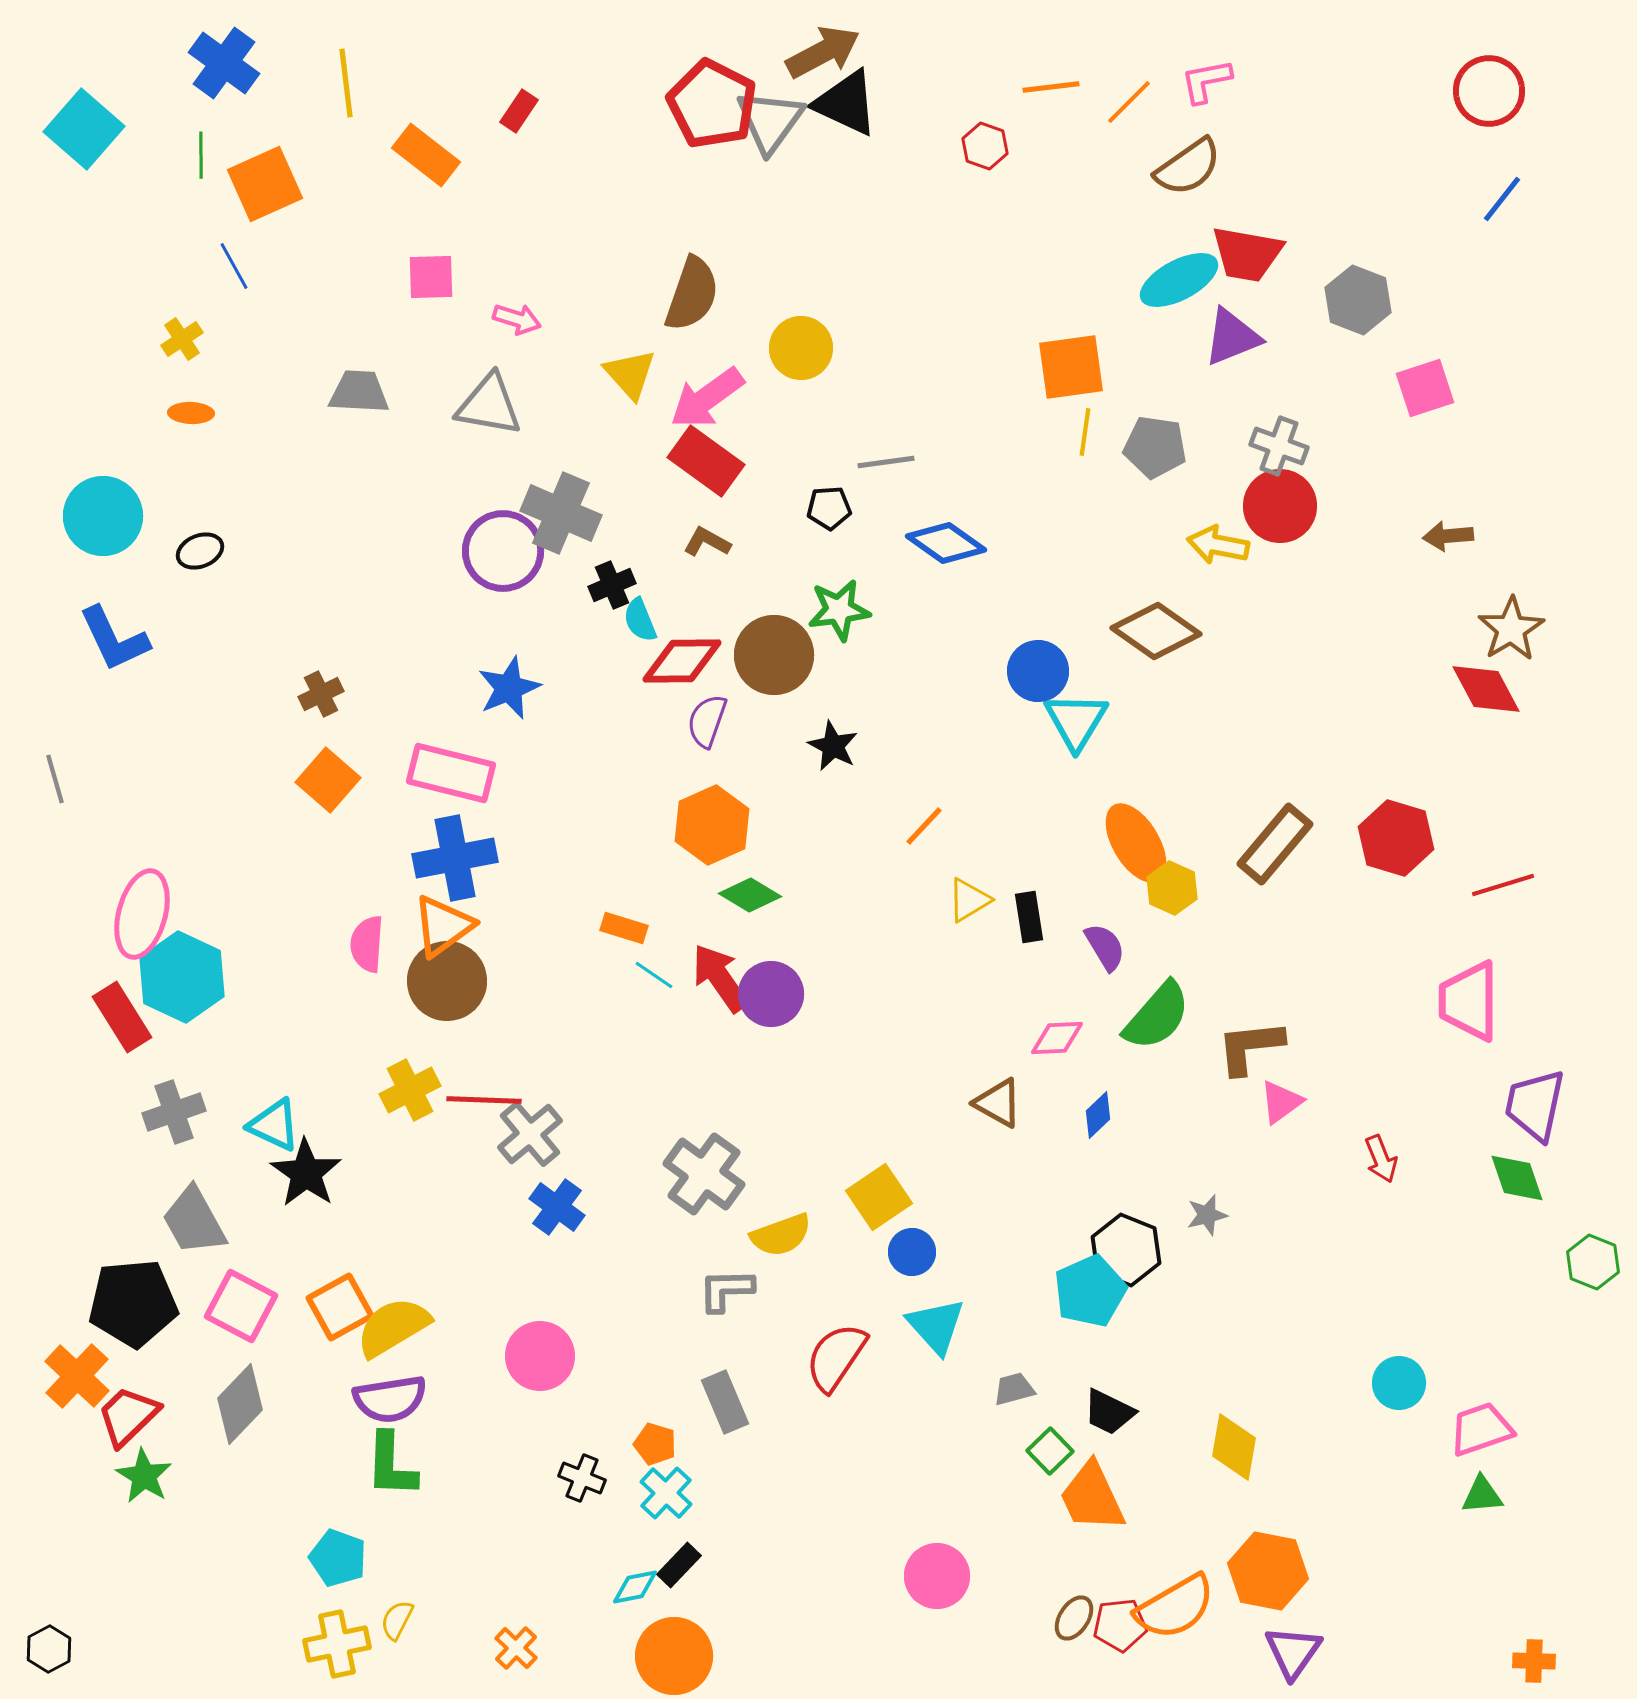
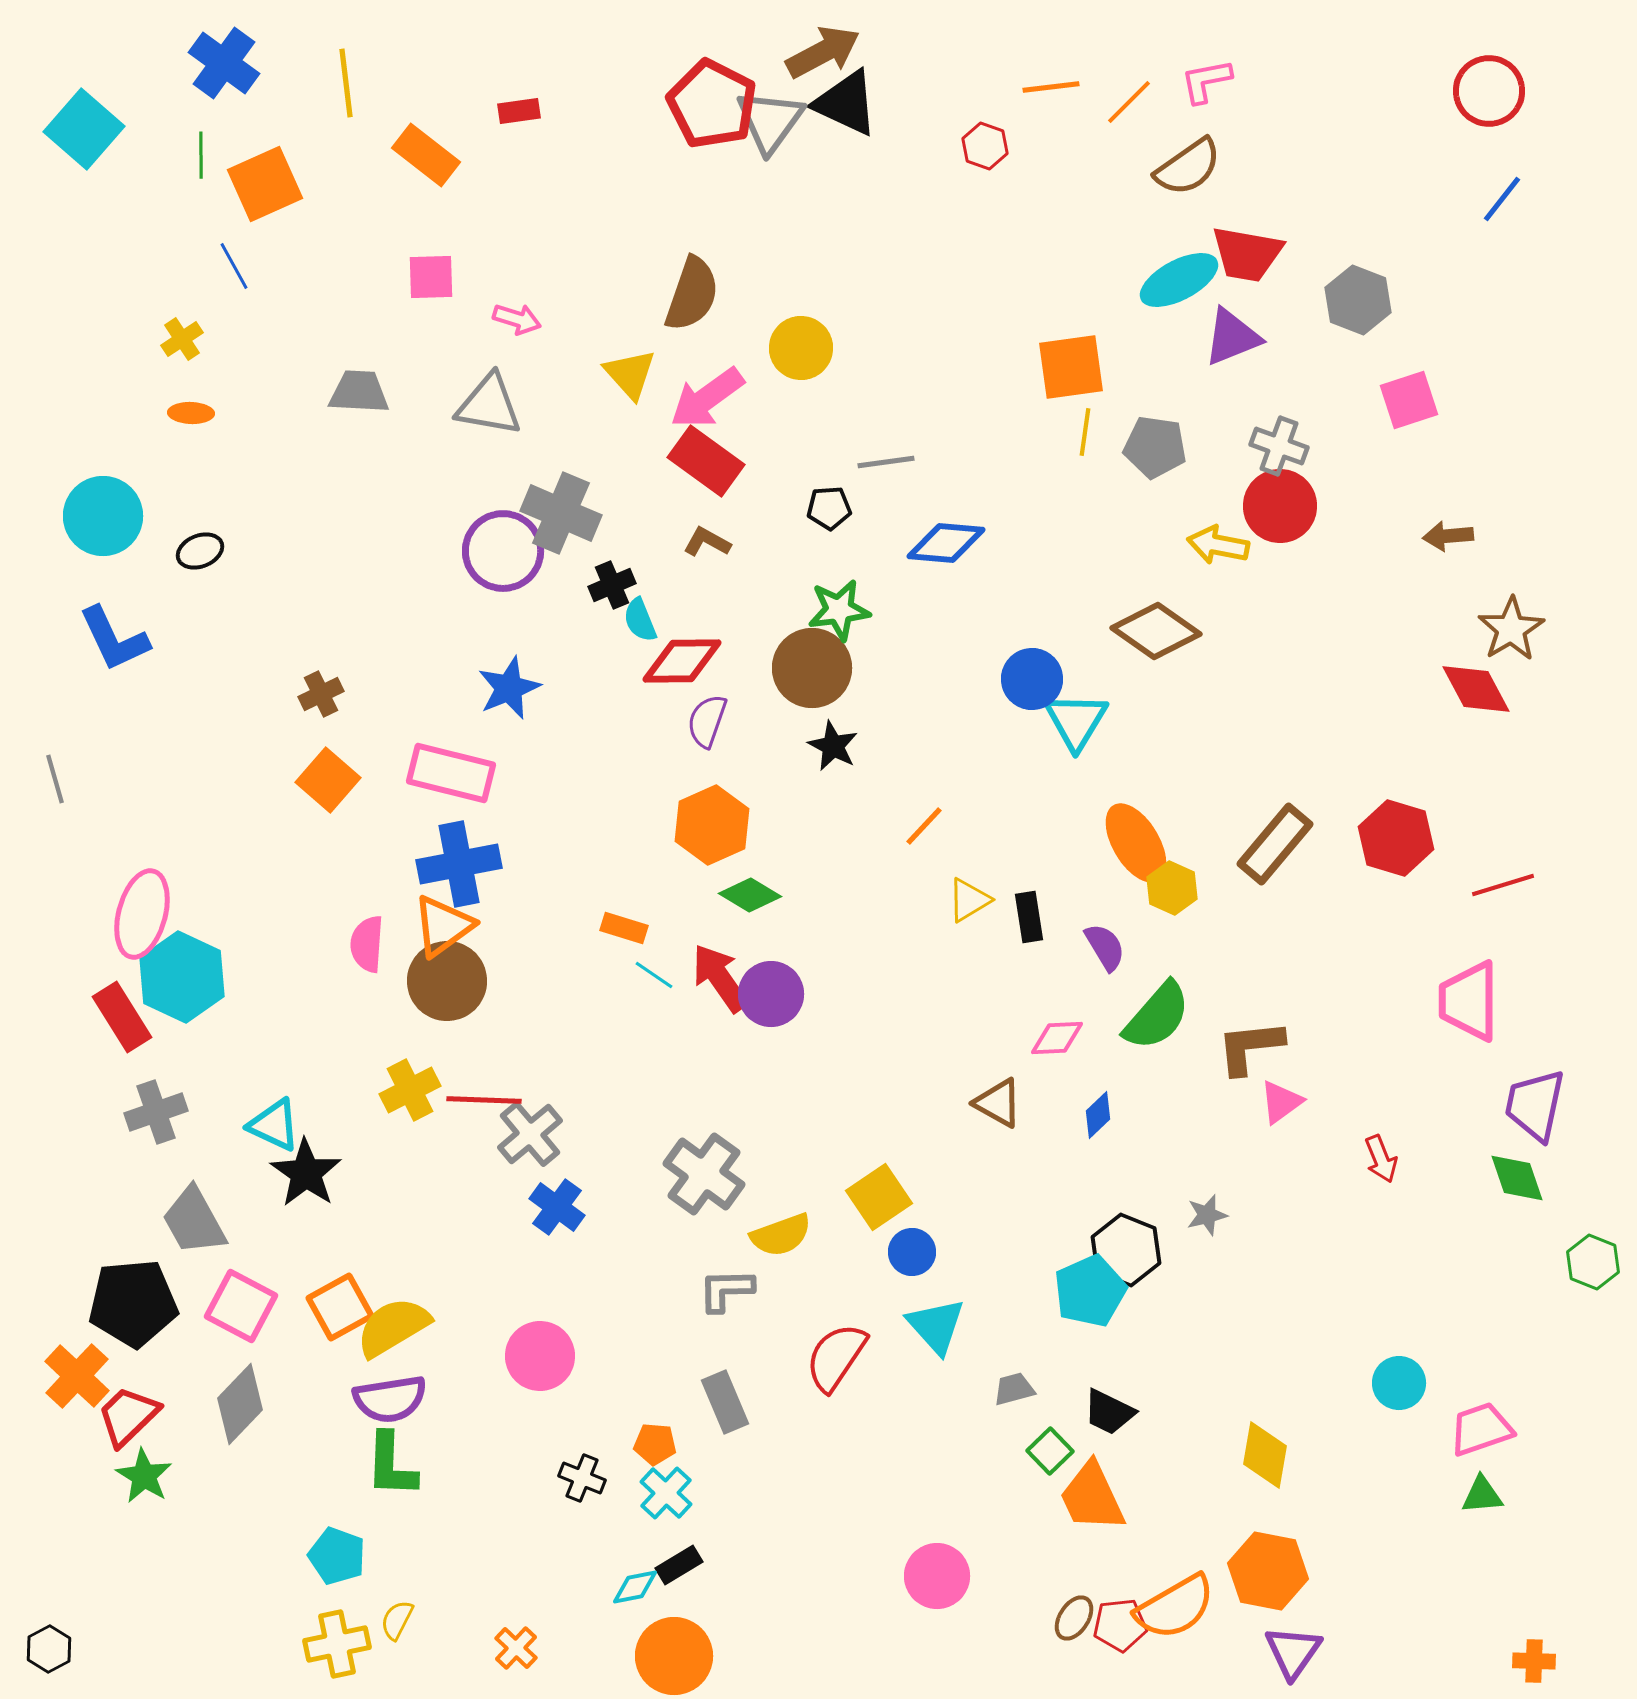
red rectangle at (519, 111): rotated 48 degrees clockwise
pink square at (1425, 388): moved 16 px left, 12 px down
blue diamond at (946, 543): rotated 30 degrees counterclockwise
brown circle at (774, 655): moved 38 px right, 13 px down
blue circle at (1038, 671): moved 6 px left, 8 px down
red diamond at (1486, 689): moved 10 px left
blue cross at (455, 858): moved 4 px right, 6 px down
gray cross at (174, 1112): moved 18 px left
orange pentagon at (655, 1444): rotated 12 degrees counterclockwise
yellow diamond at (1234, 1447): moved 31 px right, 8 px down
cyan pentagon at (338, 1558): moved 1 px left, 2 px up
black rectangle at (679, 1565): rotated 15 degrees clockwise
